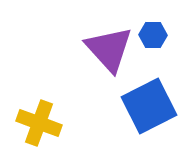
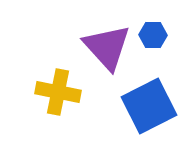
purple triangle: moved 2 px left, 2 px up
yellow cross: moved 19 px right, 31 px up; rotated 9 degrees counterclockwise
